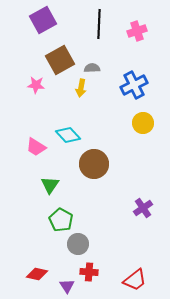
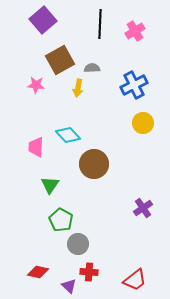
purple square: rotated 12 degrees counterclockwise
black line: moved 1 px right
pink cross: moved 2 px left; rotated 12 degrees counterclockwise
yellow arrow: moved 3 px left
pink trapezoid: rotated 60 degrees clockwise
red diamond: moved 1 px right, 2 px up
purple triangle: moved 2 px right; rotated 14 degrees counterclockwise
